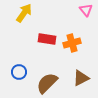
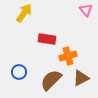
orange cross: moved 4 px left, 13 px down
brown semicircle: moved 4 px right, 3 px up
